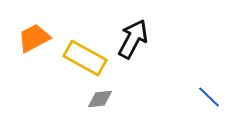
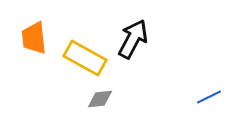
orange trapezoid: rotated 68 degrees counterclockwise
blue line: rotated 70 degrees counterclockwise
